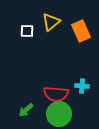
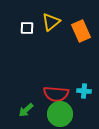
white square: moved 3 px up
cyan cross: moved 2 px right, 5 px down
green circle: moved 1 px right
